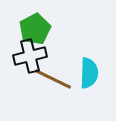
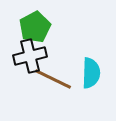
green pentagon: moved 2 px up
cyan semicircle: moved 2 px right
